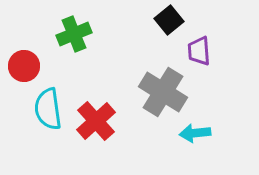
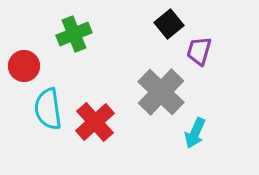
black square: moved 4 px down
purple trapezoid: rotated 20 degrees clockwise
gray cross: moved 2 px left; rotated 12 degrees clockwise
red cross: moved 1 px left, 1 px down
cyan arrow: rotated 60 degrees counterclockwise
